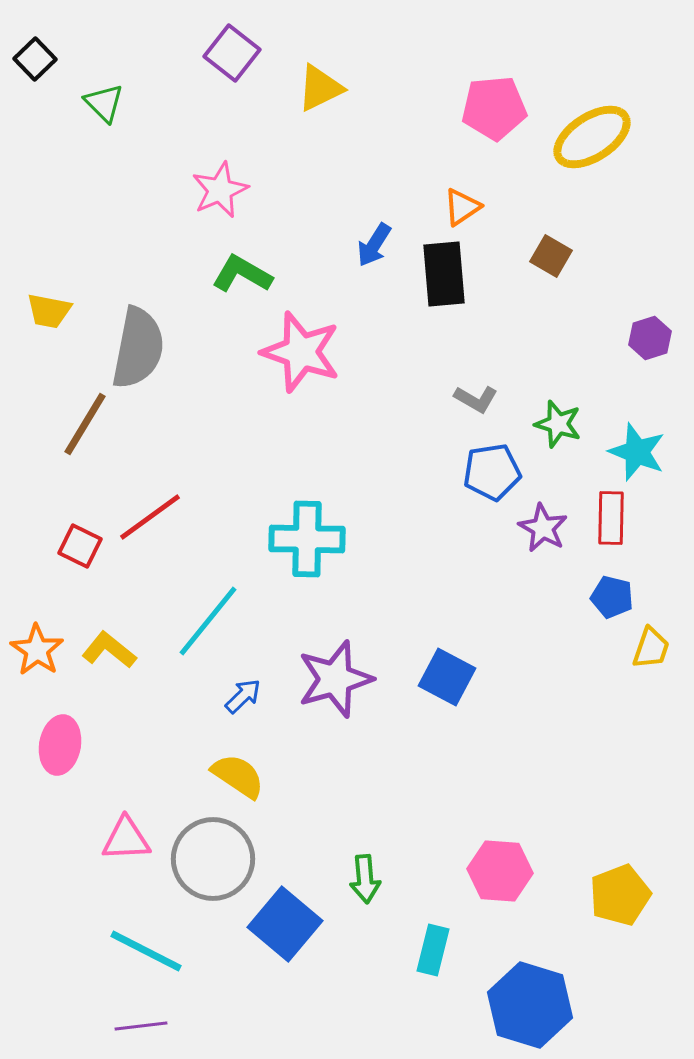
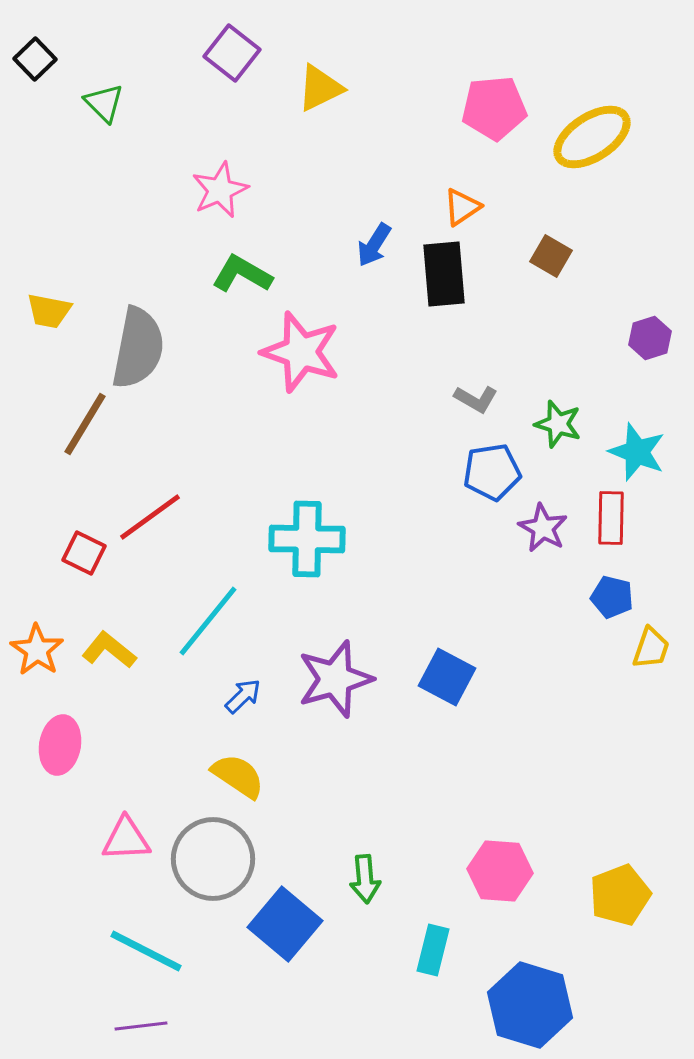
red square at (80, 546): moved 4 px right, 7 px down
